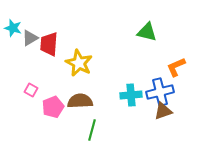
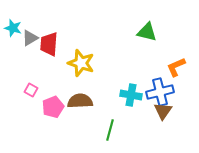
yellow star: moved 2 px right; rotated 8 degrees counterclockwise
cyan cross: rotated 15 degrees clockwise
brown triangle: rotated 36 degrees counterclockwise
green line: moved 18 px right
